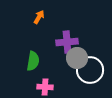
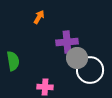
green semicircle: moved 20 px left; rotated 18 degrees counterclockwise
